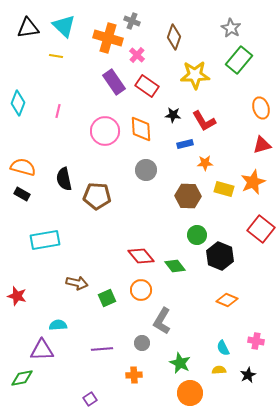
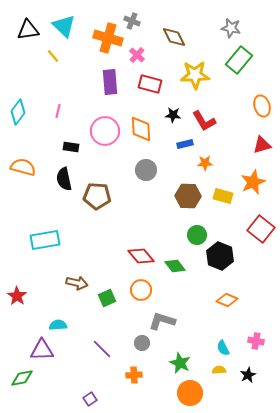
black triangle at (28, 28): moved 2 px down
gray star at (231, 28): rotated 18 degrees counterclockwise
brown diamond at (174, 37): rotated 45 degrees counterclockwise
yellow line at (56, 56): moved 3 px left; rotated 40 degrees clockwise
purple rectangle at (114, 82): moved 4 px left; rotated 30 degrees clockwise
red rectangle at (147, 86): moved 3 px right, 2 px up; rotated 20 degrees counterclockwise
cyan diamond at (18, 103): moved 9 px down; rotated 15 degrees clockwise
orange ellipse at (261, 108): moved 1 px right, 2 px up
yellow rectangle at (224, 189): moved 1 px left, 7 px down
black rectangle at (22, 194): moved 49 px right, 47 px up; rotated 21 degrees counterclockwise
red star at (17, 296): rotated 18 degrees clockwise
gray L-shape at (162, 321): rotated 76 degrees clockwise
purple line at (102, 349): rotated 50 degrees clockwise
